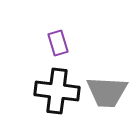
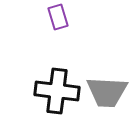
purple rectangle: moved 26 px up
